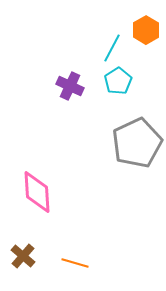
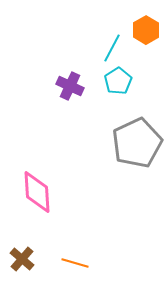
brown cross: moved 1 px left, 3 px down
